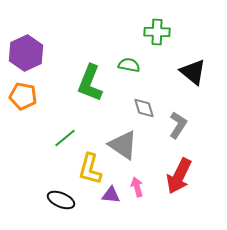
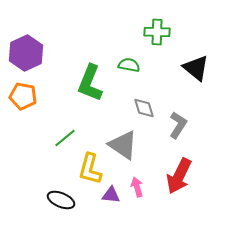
black triangle: moved 3 px right, 4 px up
